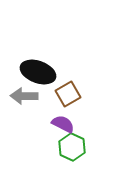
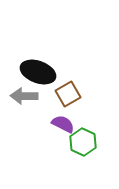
green hexagon: moved 11 px right, 5 px up
